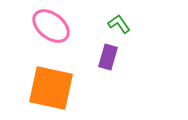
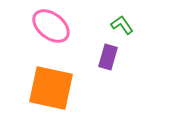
green L-shape: moved 3 px right, 1 px down
